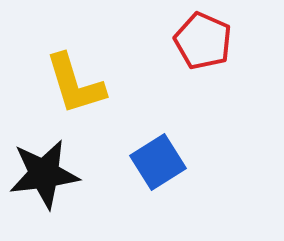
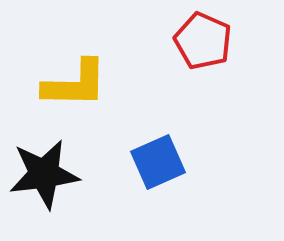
yellow L-shape: rotated 72 degrees counterclockwise
blue square: rotated 8 degrees clockwise
